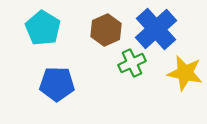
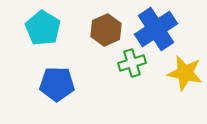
blue cross: rotated 9 degrees clockwise
green cross: rotated 8 degrees clockwise
